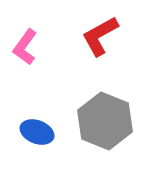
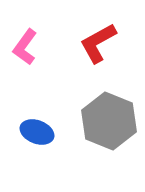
red L-shape: moved 2 px left, 7 px down
gray hexagon: moved 4 px right
